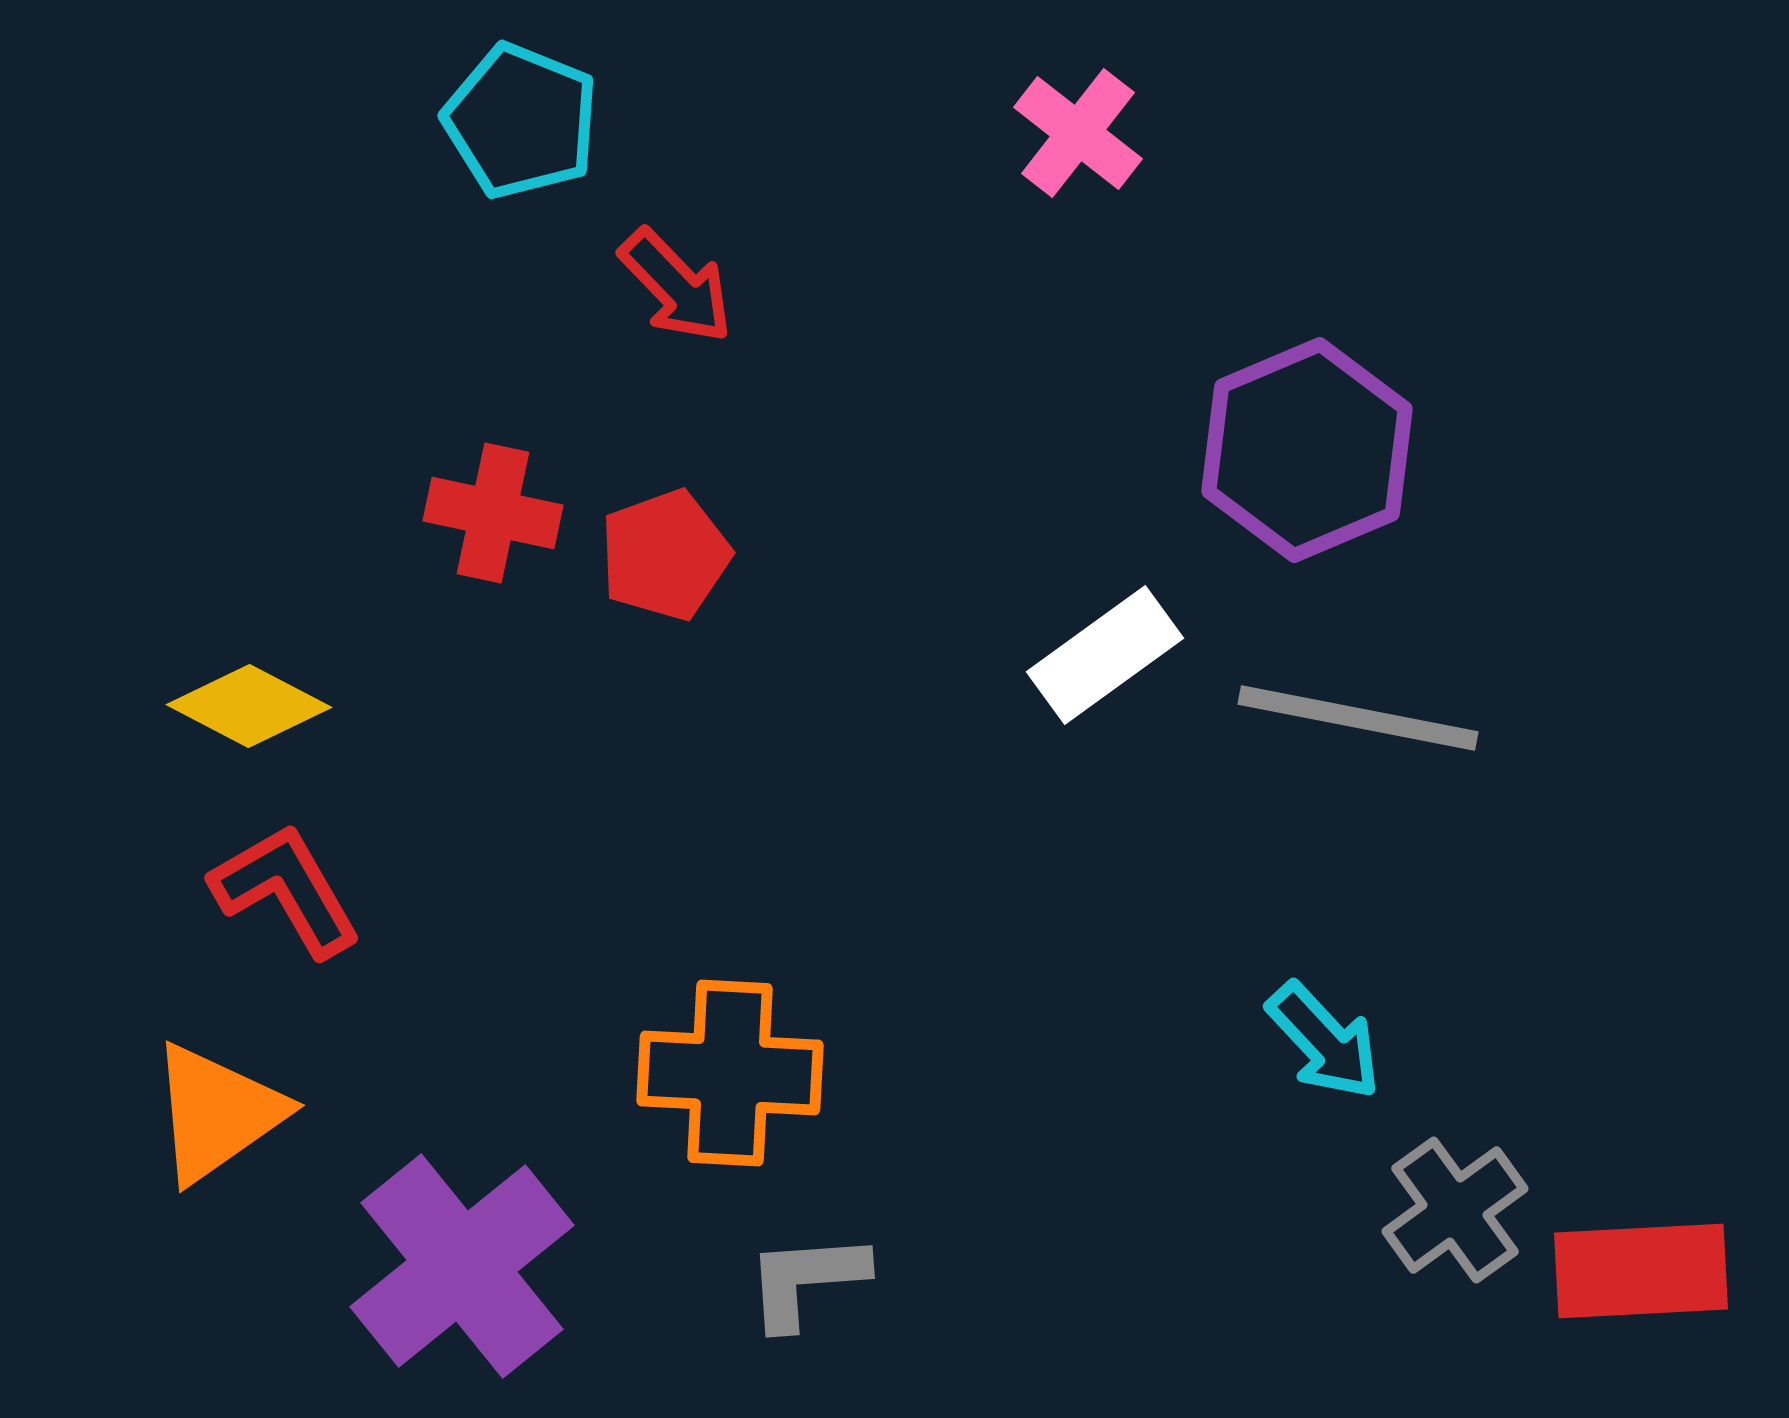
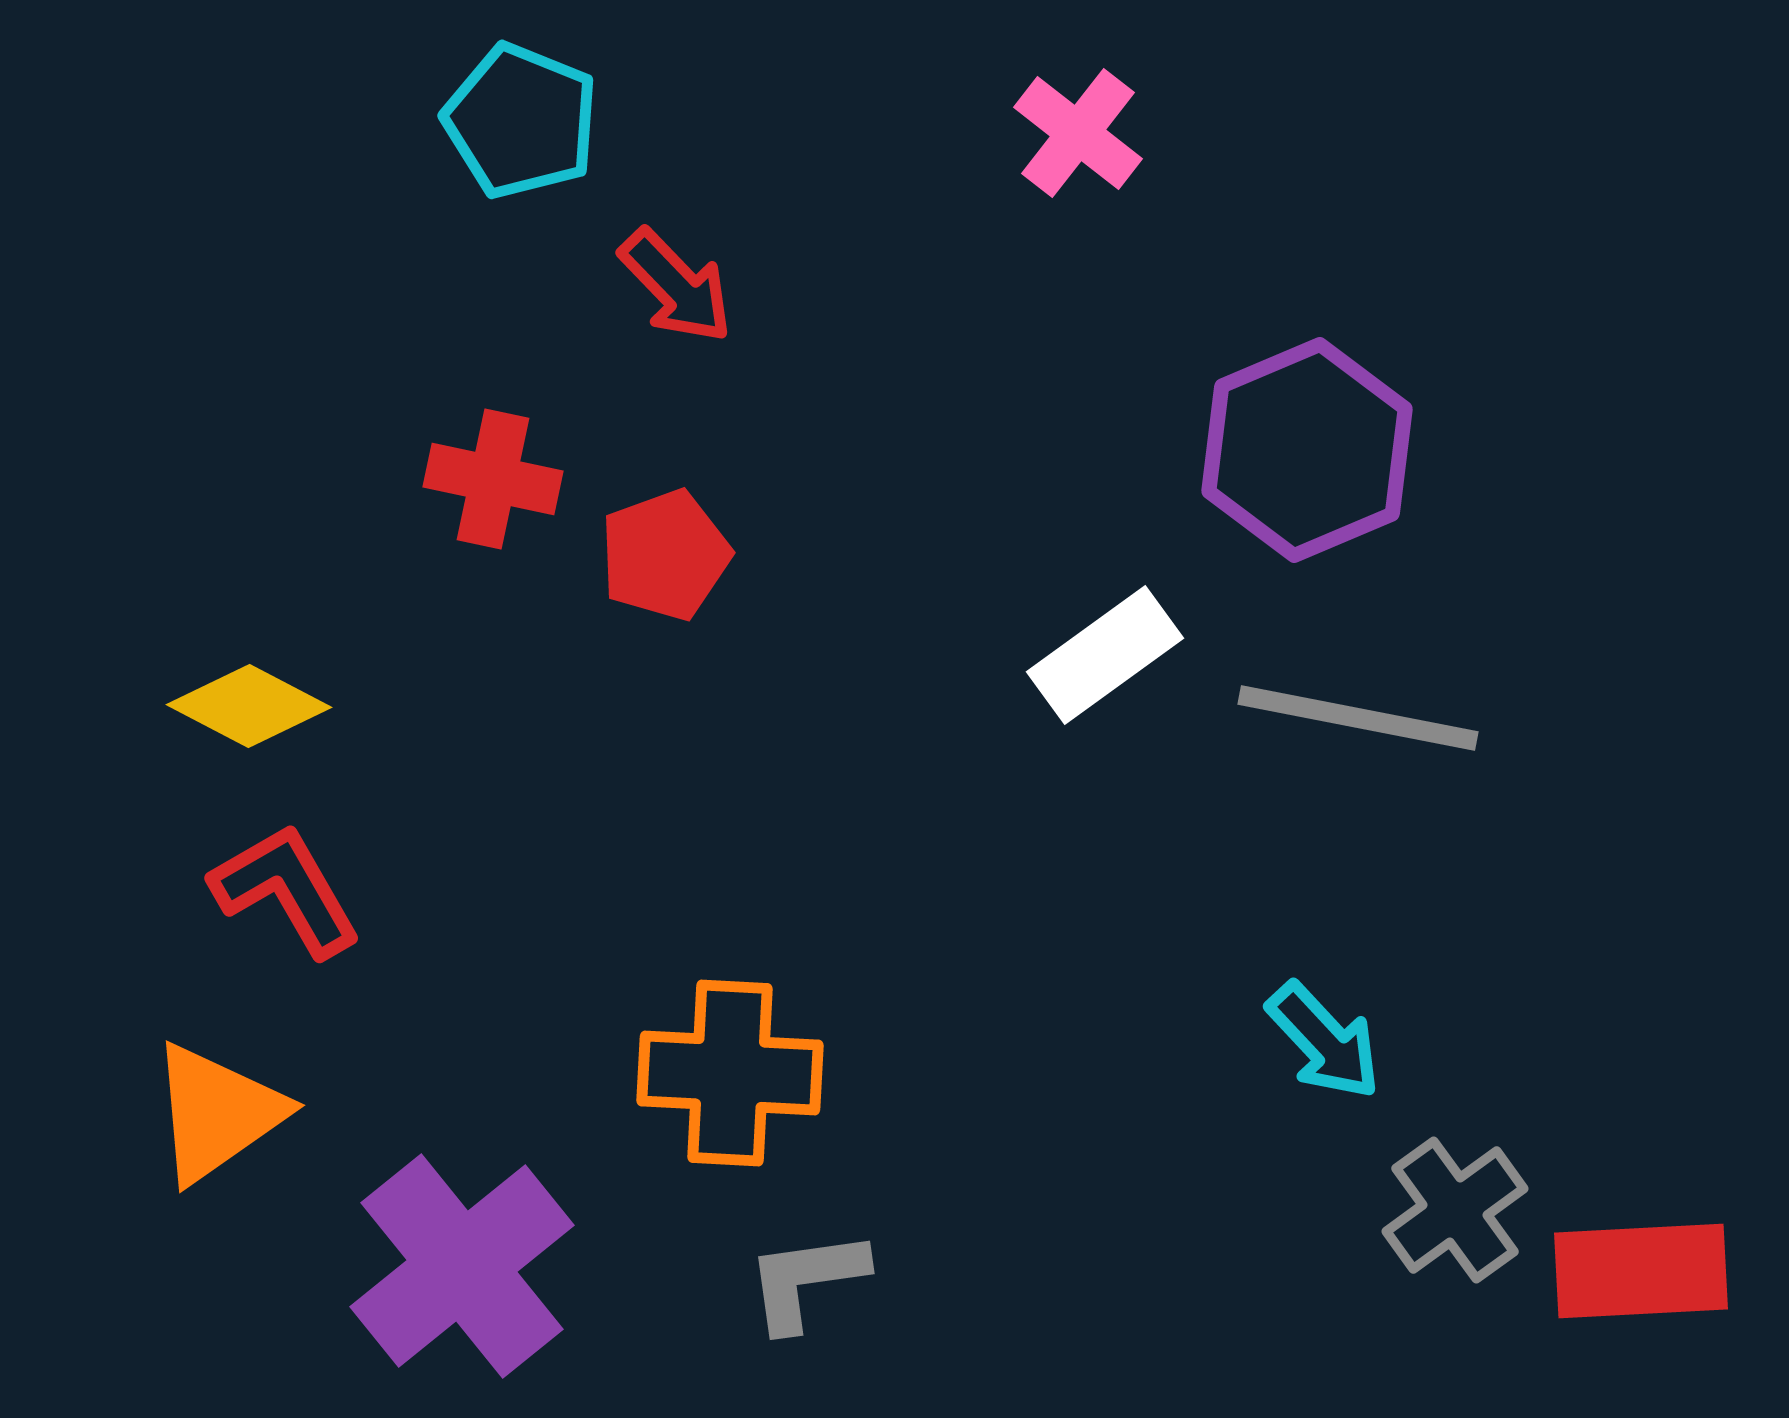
red cross: moved 34 px up
gray L-shape: rotated 4 degrees counterclockwise
